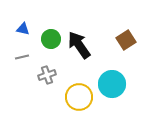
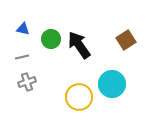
gray cross: moved 20 px left, 7 px down
